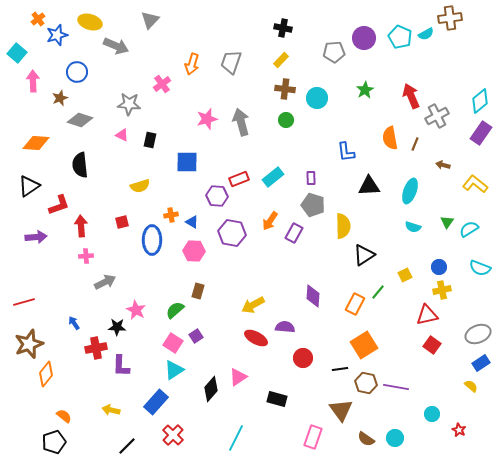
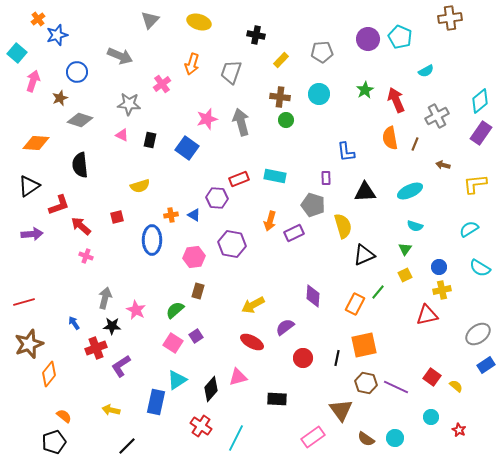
yellow ellipse at (90, 22): moved 109 px right
black cross at (283, 28): moved 27 px left, 7 px down
cyan semicircle at (426, 34): moved 37 px down
purple circle at (364, 38): moved 4 px right, 1 px down
gray arrow at (116, 46): moved 4 px right, 10 px down
gray pentagon at (334, 52): moved 12 px left
gray trapezoid at (231, 62): moved 10 px down
pink arrow at (33, 81): rotated 20 degrees clockwise
brown cross at (285, 89): moved 5 px left, 8 px down
red arrow at (411, 96): moved 15 px left, 4 px down
cyan circle at (317, 98): moved 2 px right, 4 px up
blue square at (187, 162): moved 14 px up; rotated 35 degrees clockwise
cyan rectangle at (273, 177): moved 2 px right, 1 px up; rotated 50 degrees clockwise
purple rectangle at (311, 178): moved 15 px right
yellow L-shape at (475, 184): rotated 45 degrees counterclockwise
black triangle at (369, 186): moved 4 px left, 6 px down
cyan ellipse at (410, 191): rotated 45 degrees clockwise
purple hexagon at (217, 196): moved 2 px down
orange arrow at (270, 221): rotated 18 degrees counterclockwise
red square at (122, 222): moved 5 px left, 5 px up
blue triangle at (192, 222): moved 2 px right, 7 px up
green triangle at (447, 222): moved 42 px left, 27 px down
red arrow at (81, 226): rotated 45 degrees counterclockwise
yellow semicircle at (343, 226): rotated 15 degrees counterclockwise
cyan semicircle at (413, 227): moved 2 px right, 1 px up
purple hexagon at (232, 233): moved 11 px down
purple rectangle at (294, 233): rotated 36 degrees clockwise
purple arrow at (36, 237): moved 4 px left, 3 px up
pink hexagon at (194, 251): moved 6 px down; rotated 10 degrees counterclockwise
black triangle at (364, 255): rotated 10 degrees clockwise
pink cross at (86, 256): rotated 24 degrees clockwise
cyan semicircle at (480, 268): rotated 10 degrees clockwise
gray arrow at (105, 282): moved 16 px down; rotated 50 degrees counterclockwise
black star at (117, 327): moved 5 px left, 1 px up
purple semicircle at (285, 327): rotated 42 degrees counterclockwise
gray ellipse at (478, 334): rotated 15 degrees counterclockwise
red ellipse at (256, 338): moved 4 px left, 4 px down
orange square at (364, 345): rotated 20 degrees clockwise
red square at (432, 345): moved 32 px down
red cross at (96, 348): rotated 10 degrees counterclockwise
blue rectangle at (481, 363): moved 5 px right, 2 px down
purple L-shape at (121, 366): rotated 55 degrees clockwise
black line at (340, 369): moved 3 px left, 11 px up; rotated 70 degrees counterclockwise
cyan triangle at (174, 370): moved 3 px right, 10 px down
orange diamond at (46, 374): moved 3 px right
pink triangle at (238, 377): rotated 18 degrees clockwise
yellow semicircle at (471, 386): moved 15 px left
purple line at (396, 387): rotated 15 degrees clockwise
black rectangle at (277, 399): rotated 12 degrees counterclockwise
blue rectangle at (156, 402): rotated 30 degrees counterclockwise
cyan circle at (432, 414): moved 1 px left, 3 px down
red cross at (173, 435): moved 28 px right, 9 px up; rotated 10 degrees counterclockwise
pink rectangle at (313, 437): rotated 35 degrees clockwise
